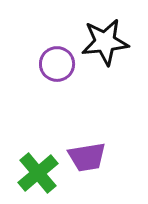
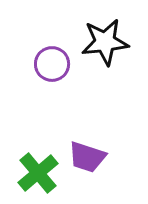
purple circle: moved 5 px left
purple trapezoid: rotated 27 degrees clockwise
